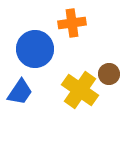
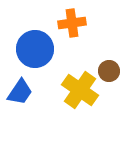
brown circle: moved 3 px up
